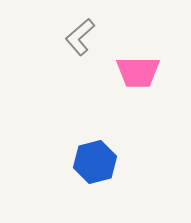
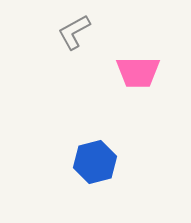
gray L-shape: moved 6 px left, 5 px up; rotated 12 degrees clockwise
